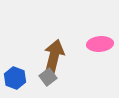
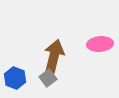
gray square: moved 1 px down
